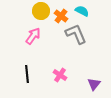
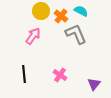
cyan semicircle: moved 1 px left
black line: moved 3 px left
